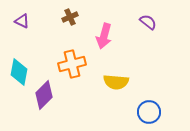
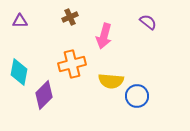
purple triangle: moved 2 px left; rotated 28 degrees counterclockwise
yellow semicircle: moved 5 px left, 1 px up
blue circle: moved 12 px left, 16 px up
